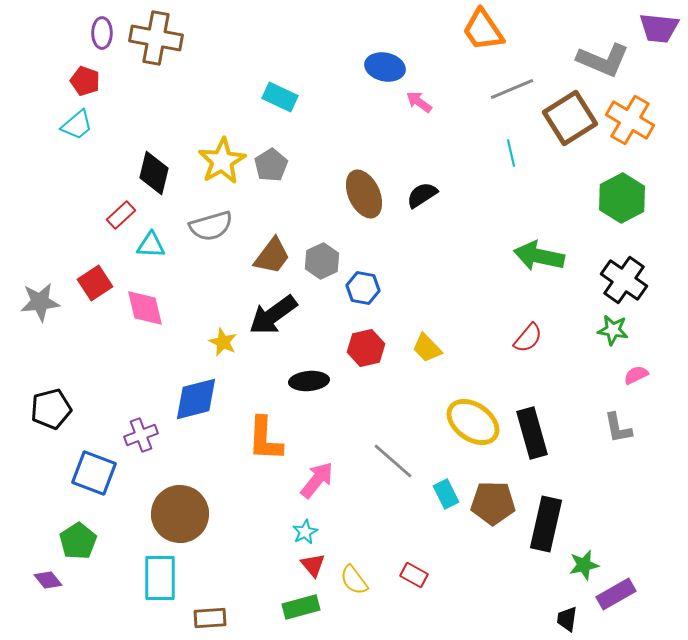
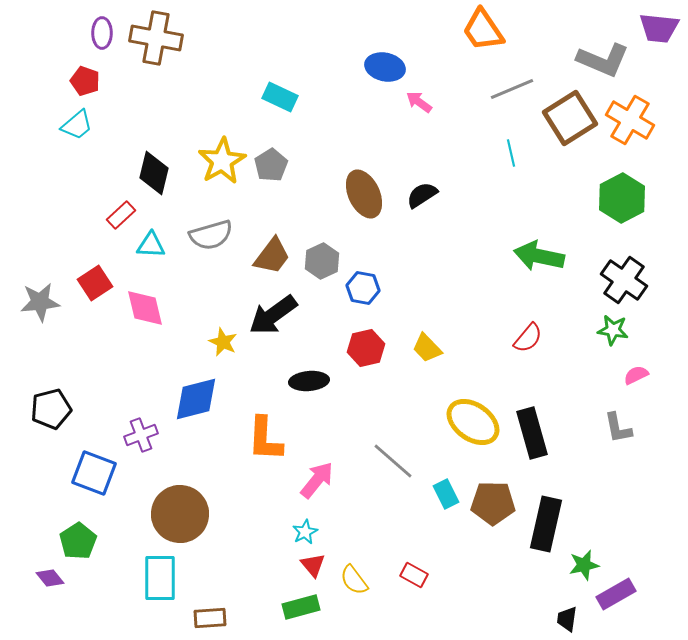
gray semicircle at (211, 226): moved 9 px down
purple diamond at (48, 580): moved 2 px right, 2 px up
